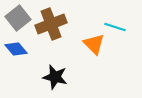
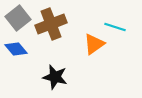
orange triangle: rotated 40 degrees clockwise
